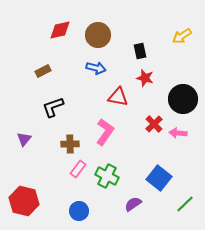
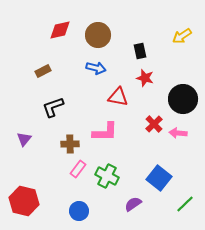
pink L-shape: rotated 56 degrees clockwise
